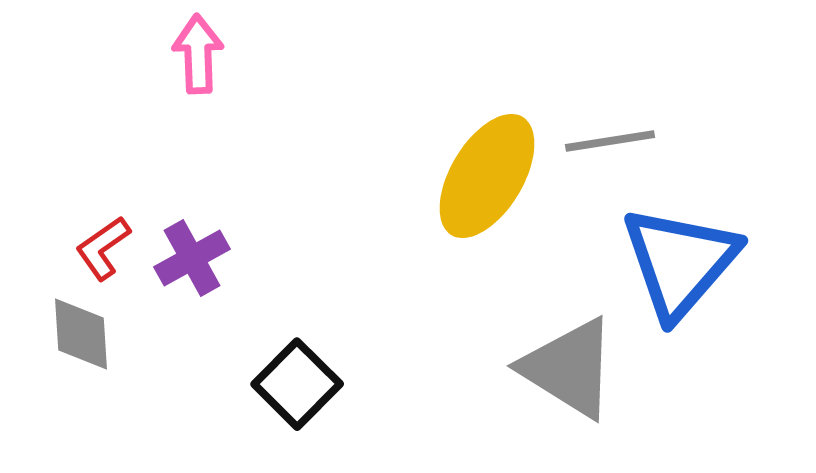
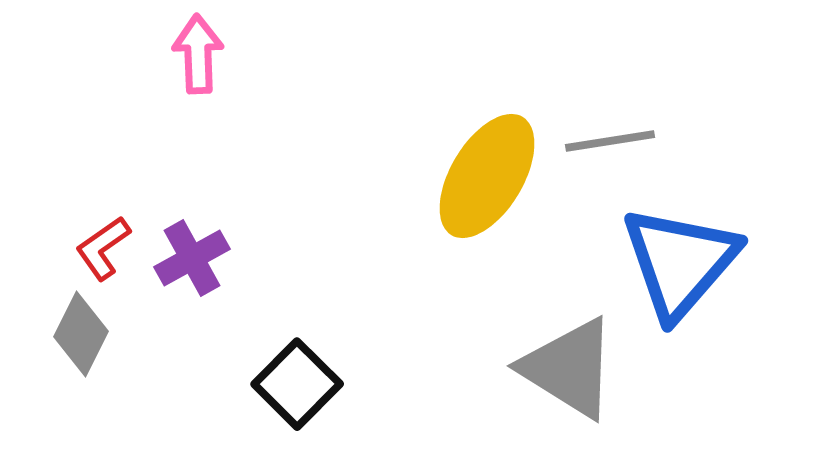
gray diamond: rotated 30 degrees clockwise
